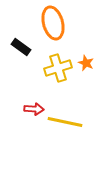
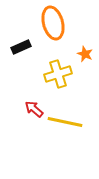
black rectangle: rotated 60 degrees counterclockwise
orange star: moved 1 px left, 9 px up
yellow cross: moved 6 px down
red arrow: rotated 144 degrees counterclockwise
